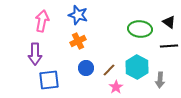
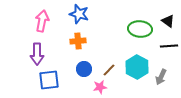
blue star: moved 1 px right, 1 px up
black triangle: moved 1 px left, 1 px up
orange cross: rotated 21 degrees clockwise
purple arrow: moved 2 px right
blue circle: moved 2 px left, 1 px down
gray arrow: moved 1 px right, 3 px up; rotated 21 degrees clockwise
pink star: moved 16 px left; rotated 24 degrees clockwise
